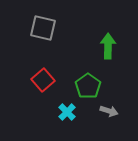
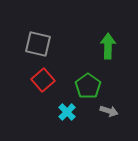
gray square: moved 5 px left, 16 px down
